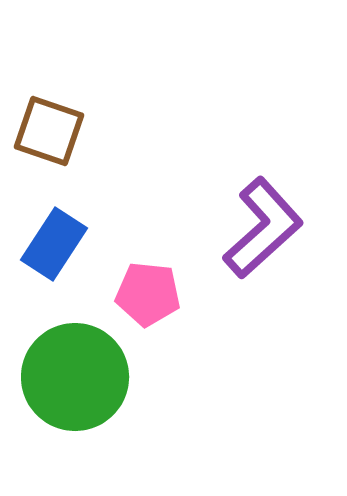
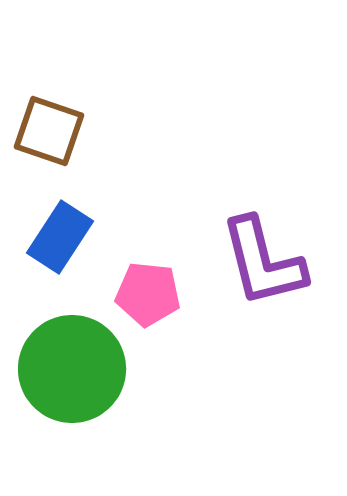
purple L-shape: moved 34 px down; rotated 118 degrees clockwise
blue rectangle: moved 6 px right, 7 px up
green circle: moved 3 px left, 8 px up
